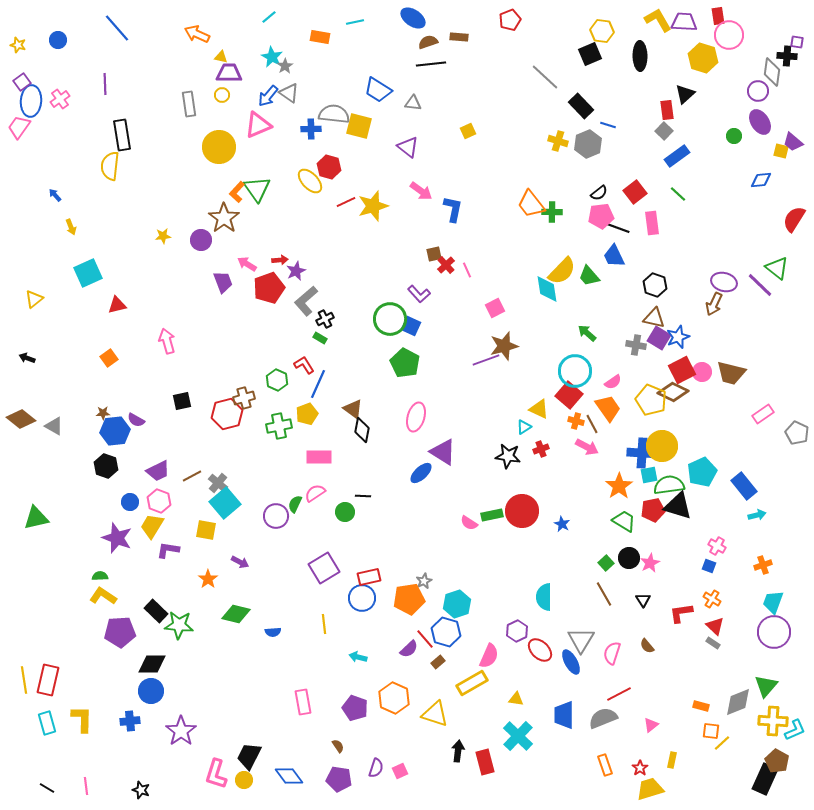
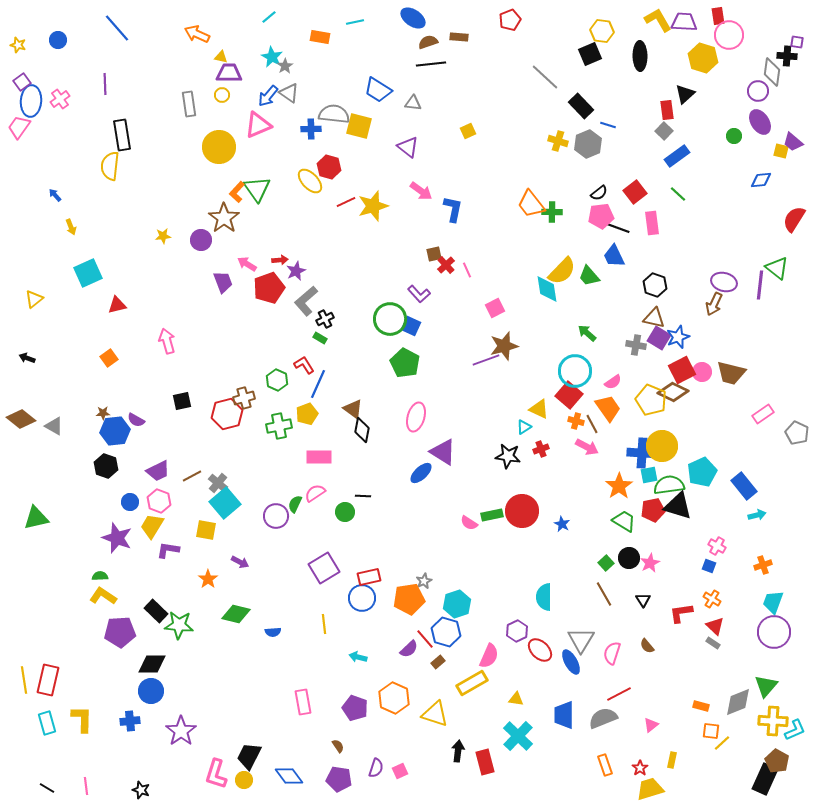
purple line at (760, 285): rotated 52 degrees clockwise
